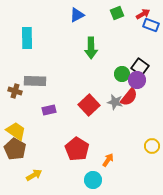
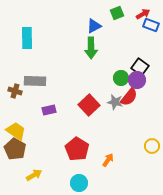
blue triangle: moved 17 px right, 11 px down
green circle: moved 1 px left, 4 px down
cyan circle: moved 14 px left, 3 px down
